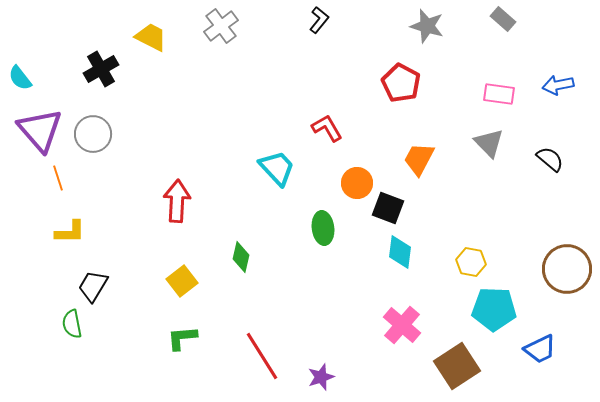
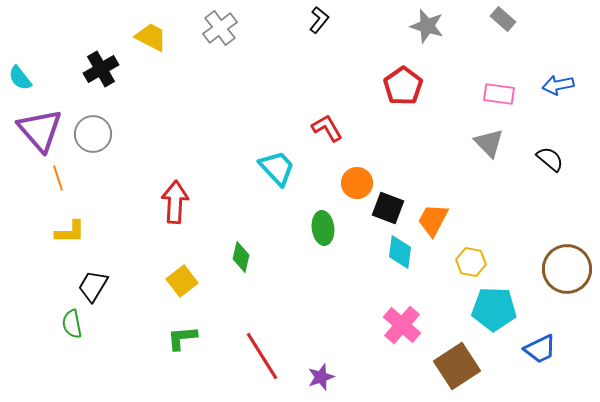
gray cross: moved 1 px left, 2 px down
red pentagon: moved 2 px right, 3 px down; rotated 9 degrees clockwise
orange trapezoid: moved 14 px right, 61 px down
red arrow: moved 2 px left, 1 px down
